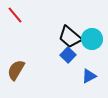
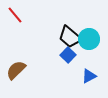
cyan circle: moved 3 px left
brown semicircle: rotated 15 degrees clockwise
